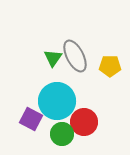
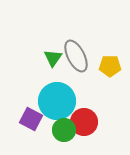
gray ellipse: moved 1 px right
green circle: moved 2 px right, 4 px up
